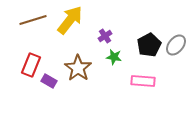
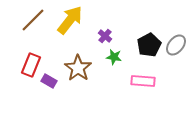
brown line: rotated 28 degrees counterclockwise
purple cross: rotated 16 degrees counterclockwise
